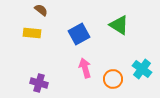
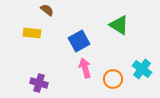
brown semicircle: moved 6 px right
blue square: moved 7 px down
